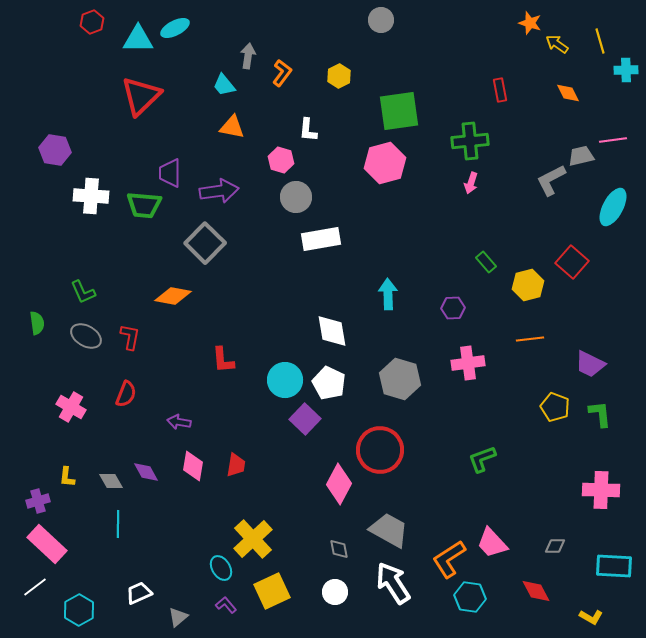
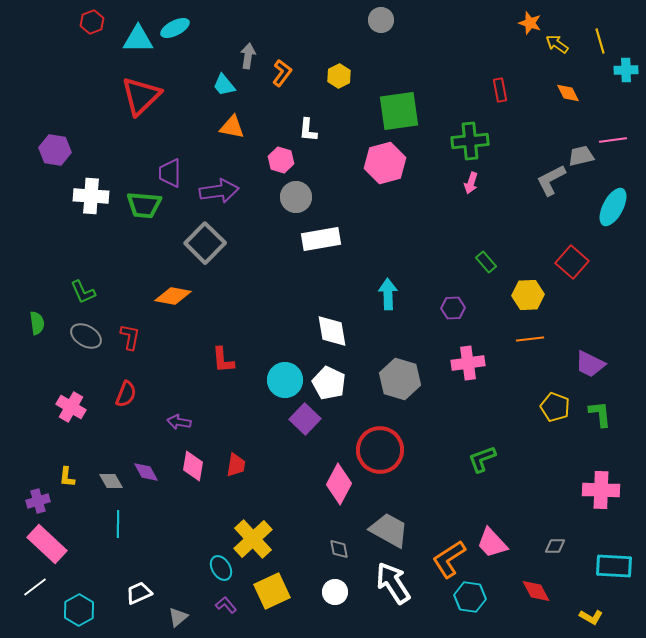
yellow hexagon at (528, 285): moved 10 px down; rotated 12 degrees clockwise
